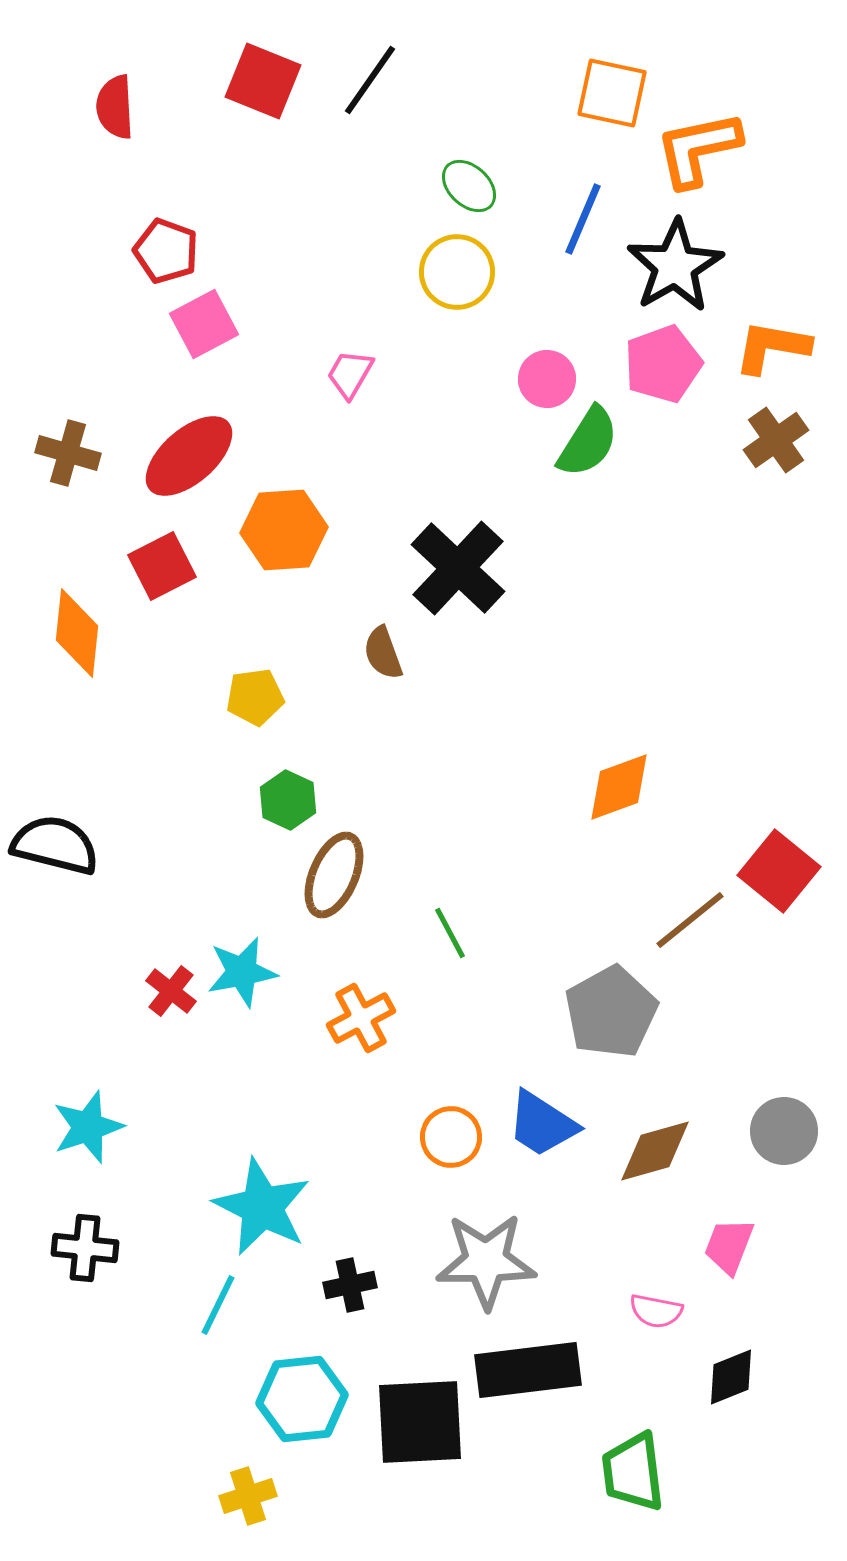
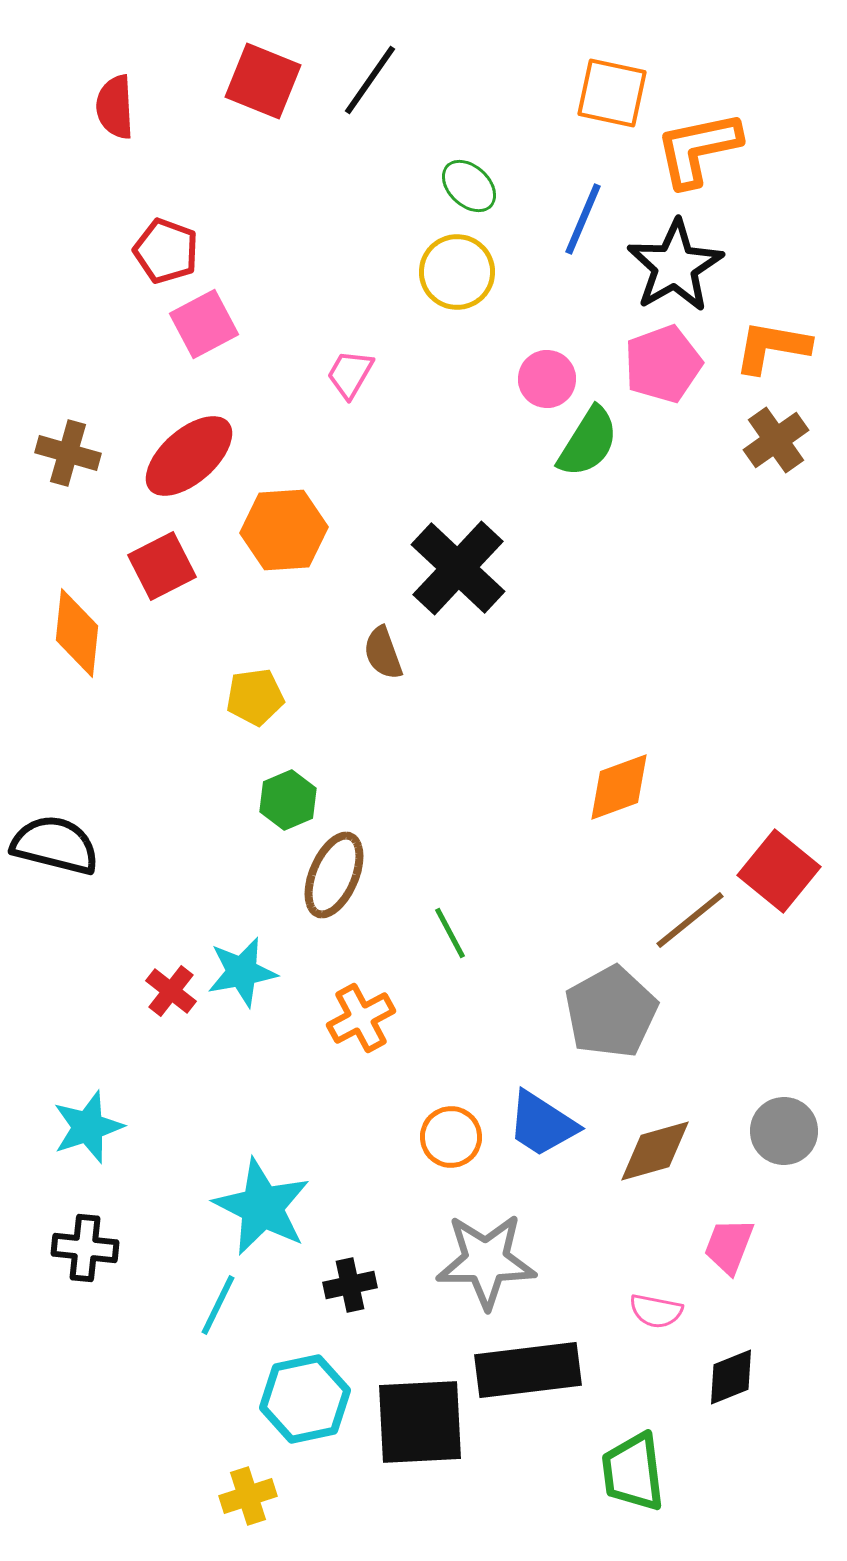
green hexagon at (288, 800): rotated 12 degrees clockwise
cyan hexagon at (302, 1399): moved 3 px right; rotated 6 degrees counterclockwise
